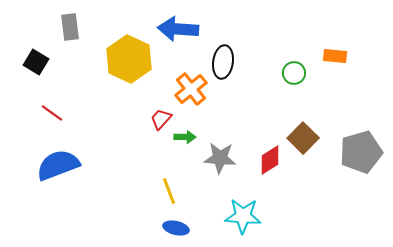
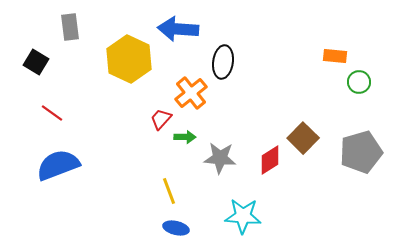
green circle: moved 65 px right, 9 px down
orange cross: moved 4 px down
